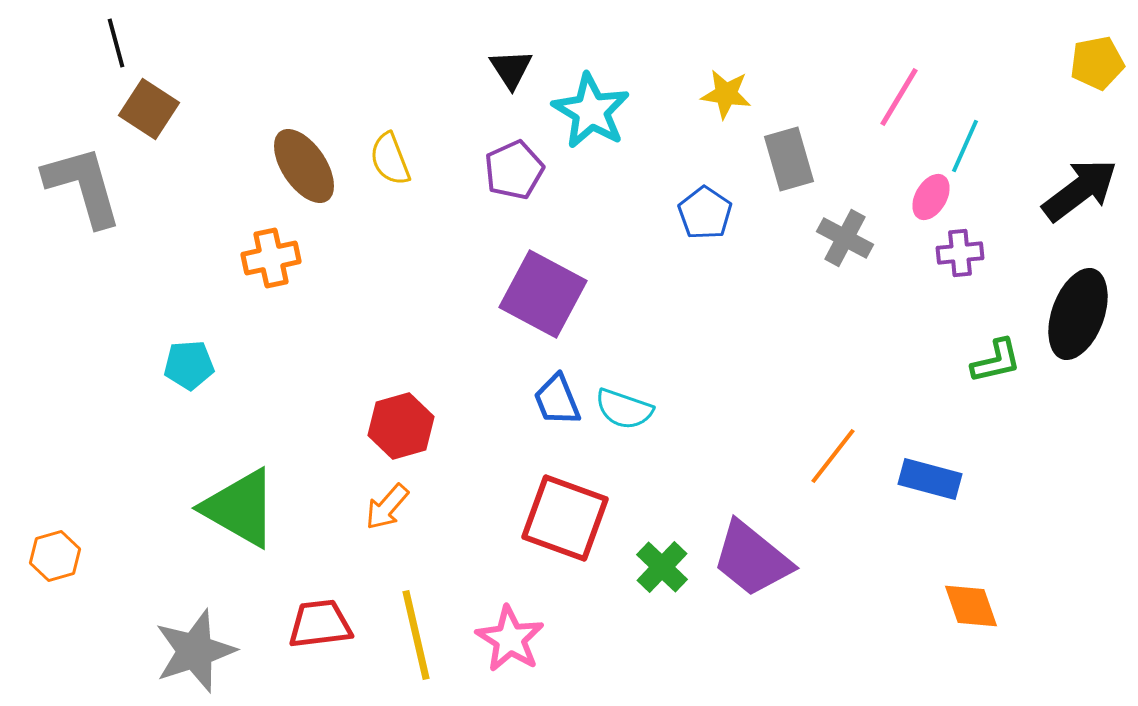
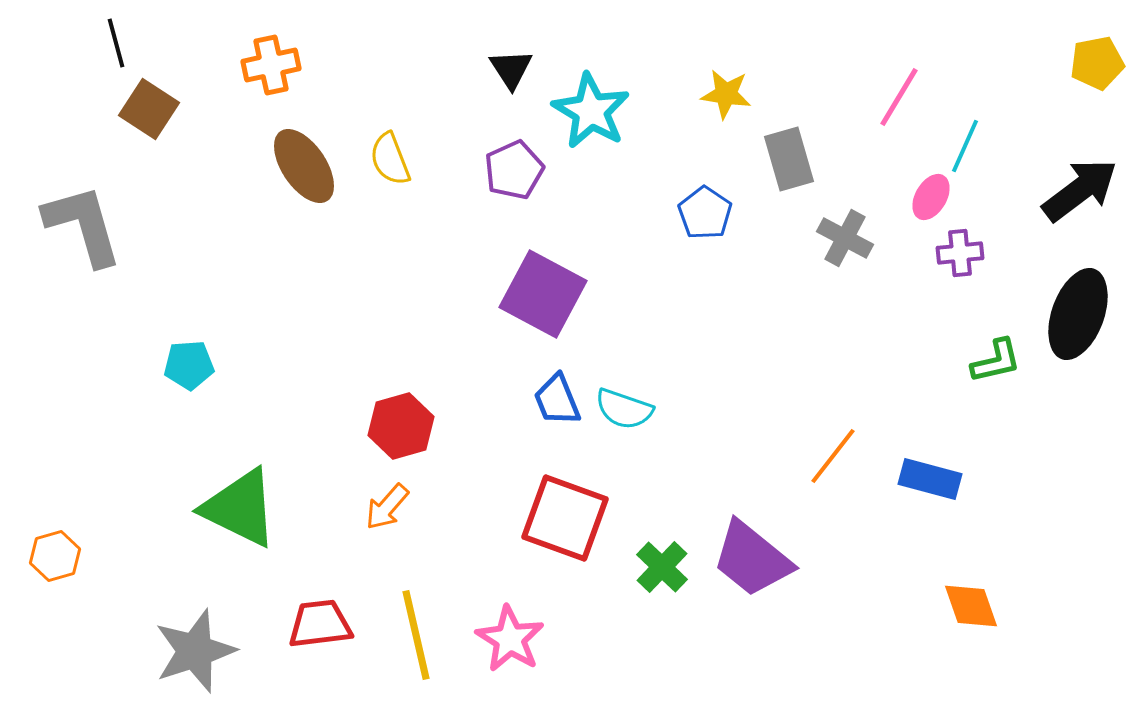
gray L-shape: moved 39 px down
orange cross: moved 193 px up
green triangle: rotated 4 degrees counterclockwise
